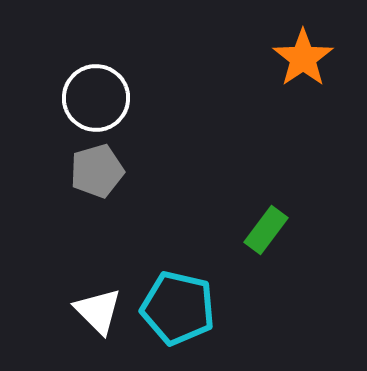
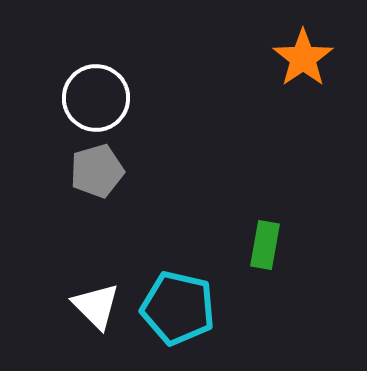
green rectangle: moved 1 px left, 15 px down; rotated 27 degrees counterclockwise
white triangle: moved 2 px left, 5 px up
